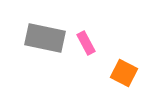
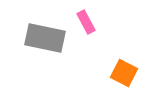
pink rectangle: moved 21 px up
